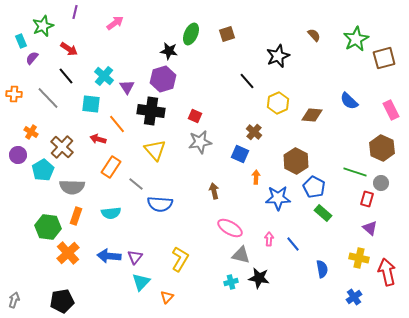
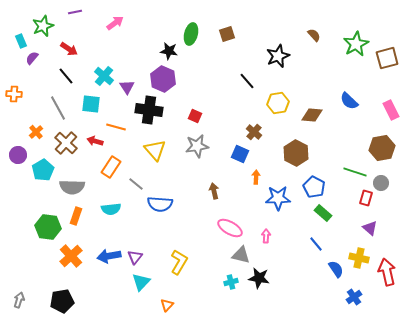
purple line at (75, 12): rotated 64 degrees clockwise
green ellipse at (191, 34): rotated 10 degrees counterclockwise
green star at (356, 39): moved 5 px down
brown square at (384, 58): moved 3 px right
purple hexagon at (163, 79): rotated 20 degrees counterclockwise
gray line at (48, 98): moved 10 px right, 10 px down; rotated 15 degrees clockwise
yellow hexagon at (278, 103): rotated 15 degrees clockwise
black cross at (151, 111): moved 2 px left, 1 px up
orange line at (117, 124): moved 1 px left, 3 px down; rotated 36 degrees counterclockwise
orange cross at (31, 132): moved 5 px right; rotated 16 degrees clockwise
red arrow at (98, 139): moved 3 px left, 2 px down
gray star at (200, 142): moved 3 px left, 4 px down
brown cross at (62, 147): moved 4 px right, 4 px up
brown hexagon at (382, 148): rotated 25 degrees clockwise
brown hexagon at (296, 161): moved 8 px up
red rectangle at (367, 199): moved 1 px left, 1 px up
cyan semicircle at (111, 213): moved 4 px up
pink arrow at (269, 239): moved 3 px left, 3 px up
blue line at (293, 244): moved 23 px right
orange cross at (68, 253): moved 3 px right, 3 px down
blue arrow at (109, 256): rotated 15 degrees counterclockwise
yellow L-shape at (180, 259): moved 1 px left, 3 px down
blue semicircle at (322, 269): moved 14 px right; rotated 24 degrees counterclockwise
orange triangle at (167, 297): moved 8 px down
gray arrow at (14, 300): moved 5 px right
